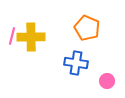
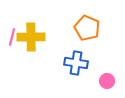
pink line: moved 1 px down
